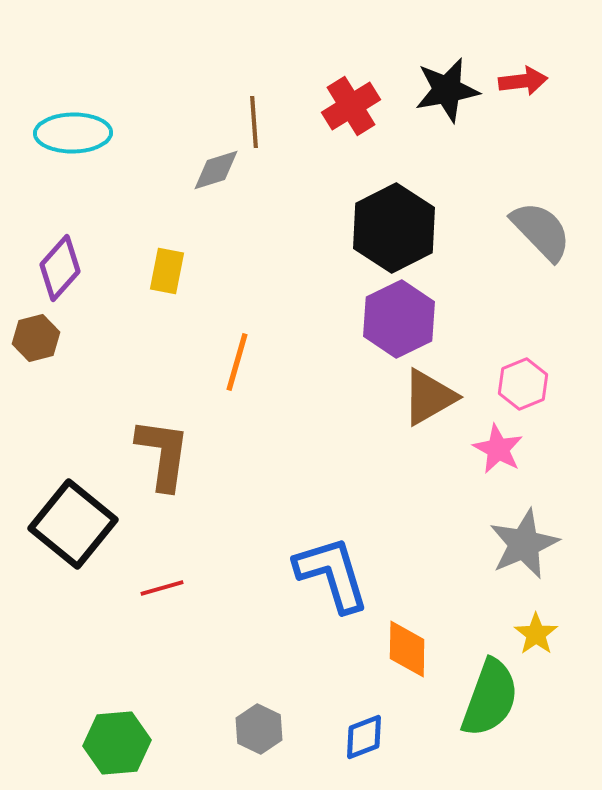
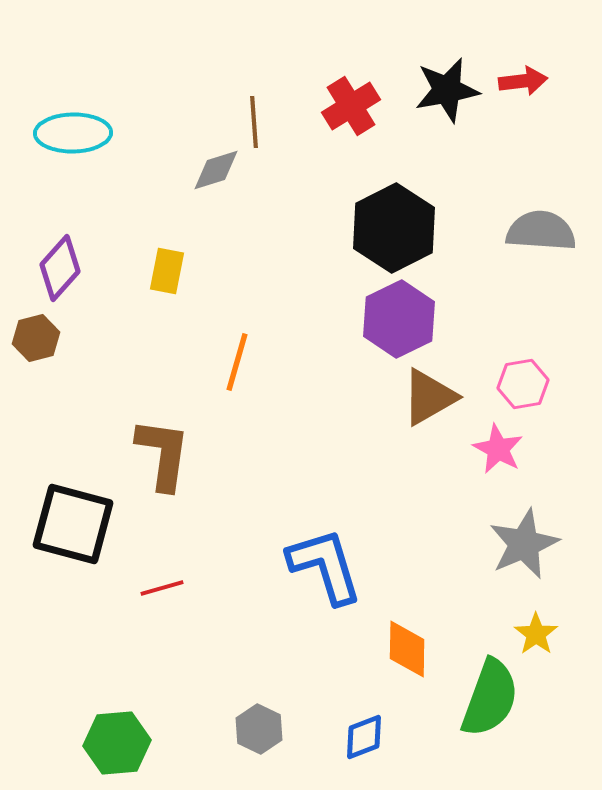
gray semicircle: rotated 42 degrees counterclockwise
pink hexagon: rotated 12 degrees clockwise
black square: rotated 24 degrees counterclockwise
blue L-shape: moved 7 px left, 8 px up
